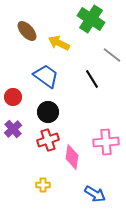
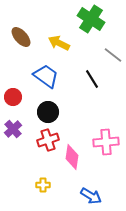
brown ellipse: moved 6 px left, 6 px down
gray line: moved 1 px right
blue arrow: moved 4 px left, 2 px down
